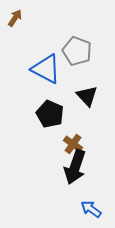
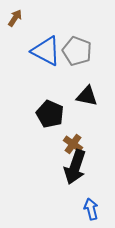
blue triangle: moved 18 px up
black triangle: rotated 35 degrees counterclockwise
blue arrow: rotated 40 degrees clockwise
